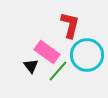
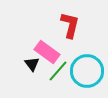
cyan circle: moved 16 px down
black triangle: moved 1 px right, 2 px up
